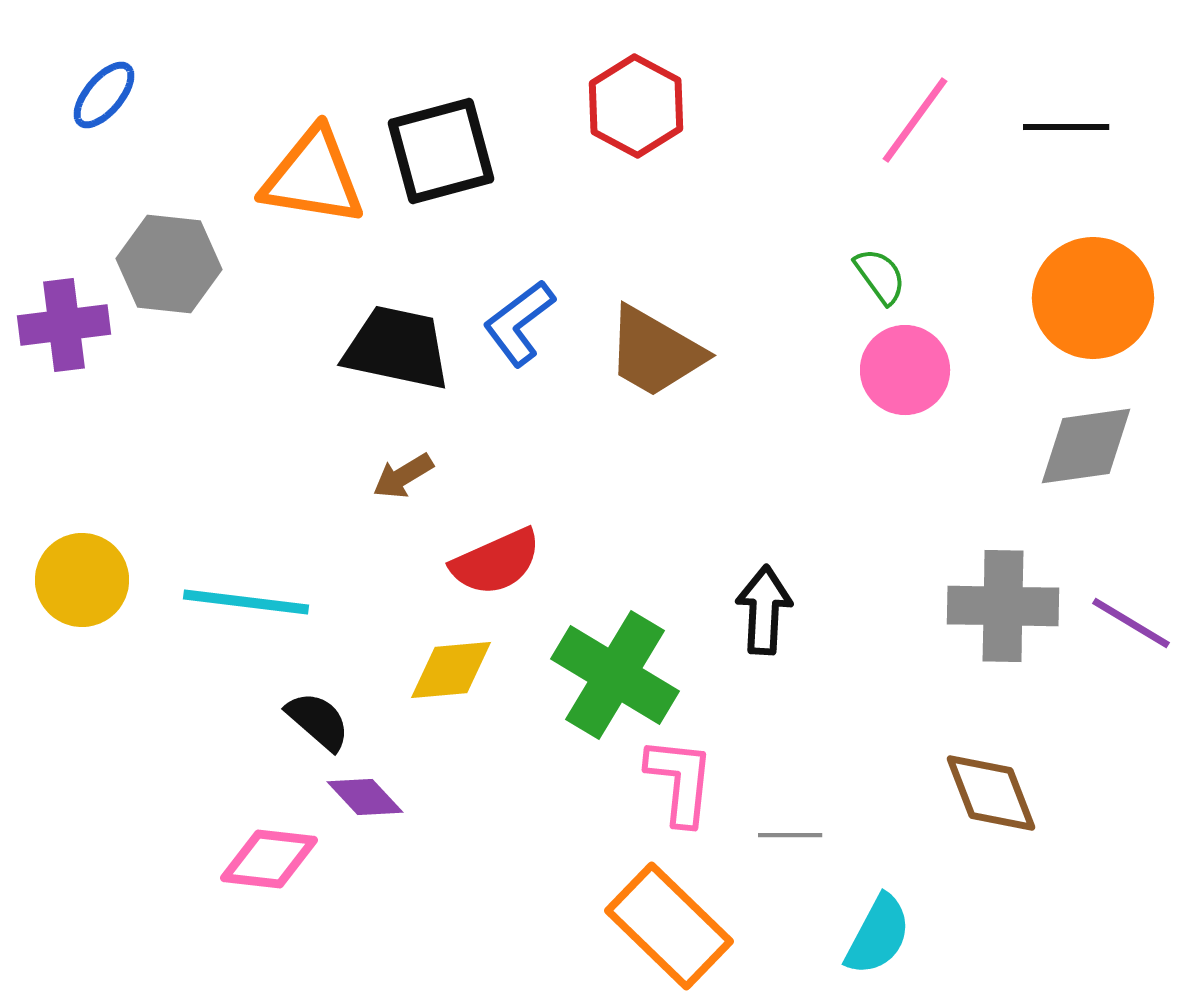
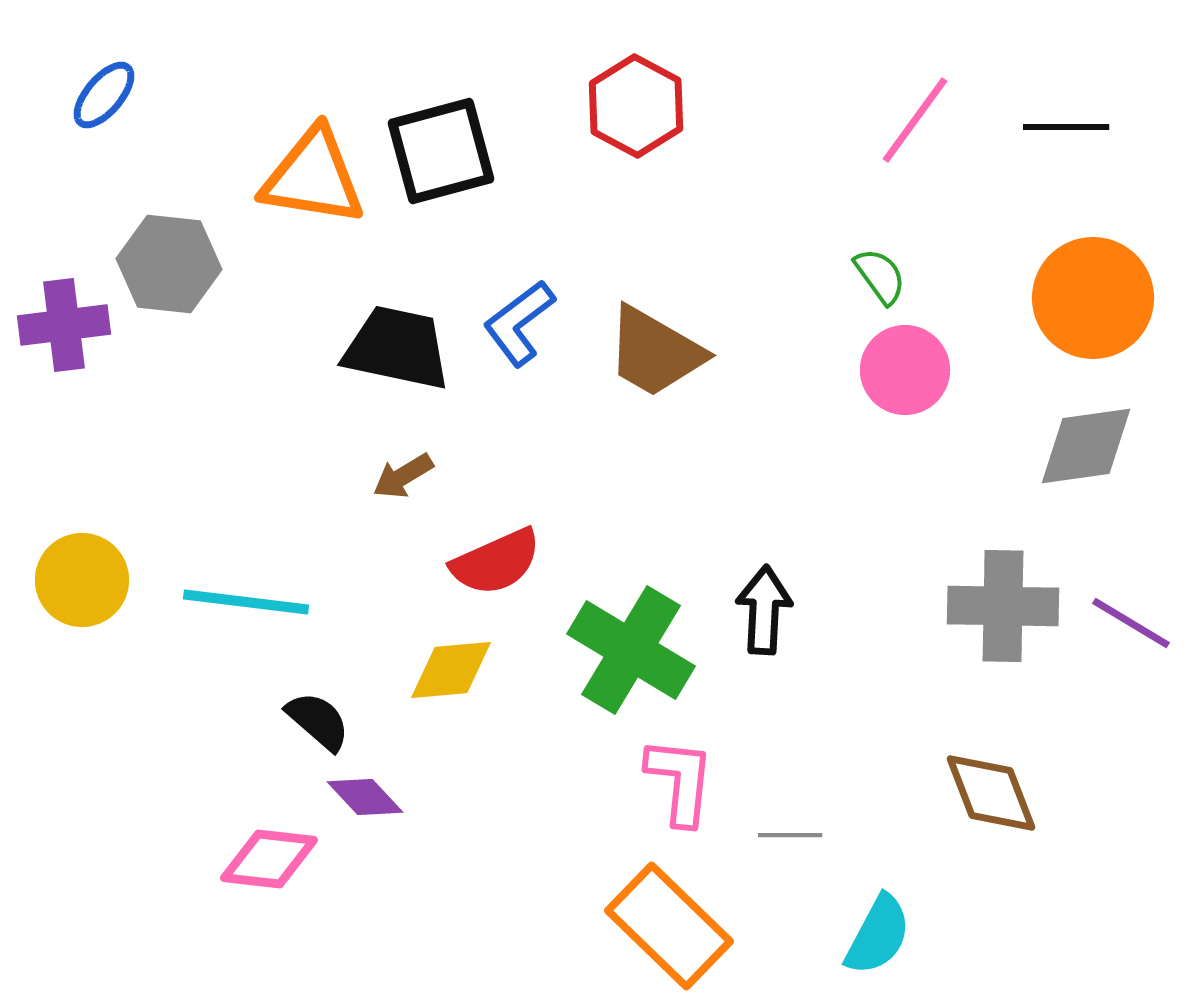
green cross: moved 16 px right, 25 px up
